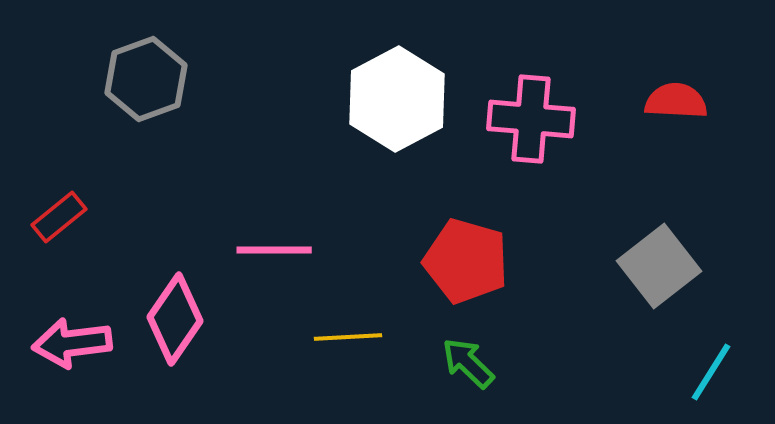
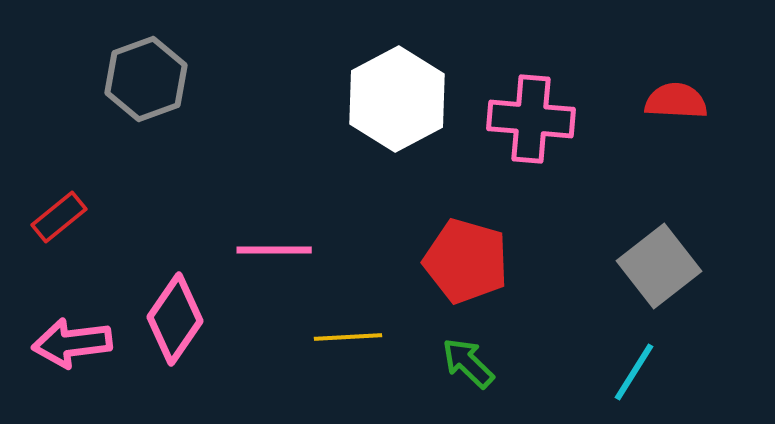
cyan line: moved 77 px left
